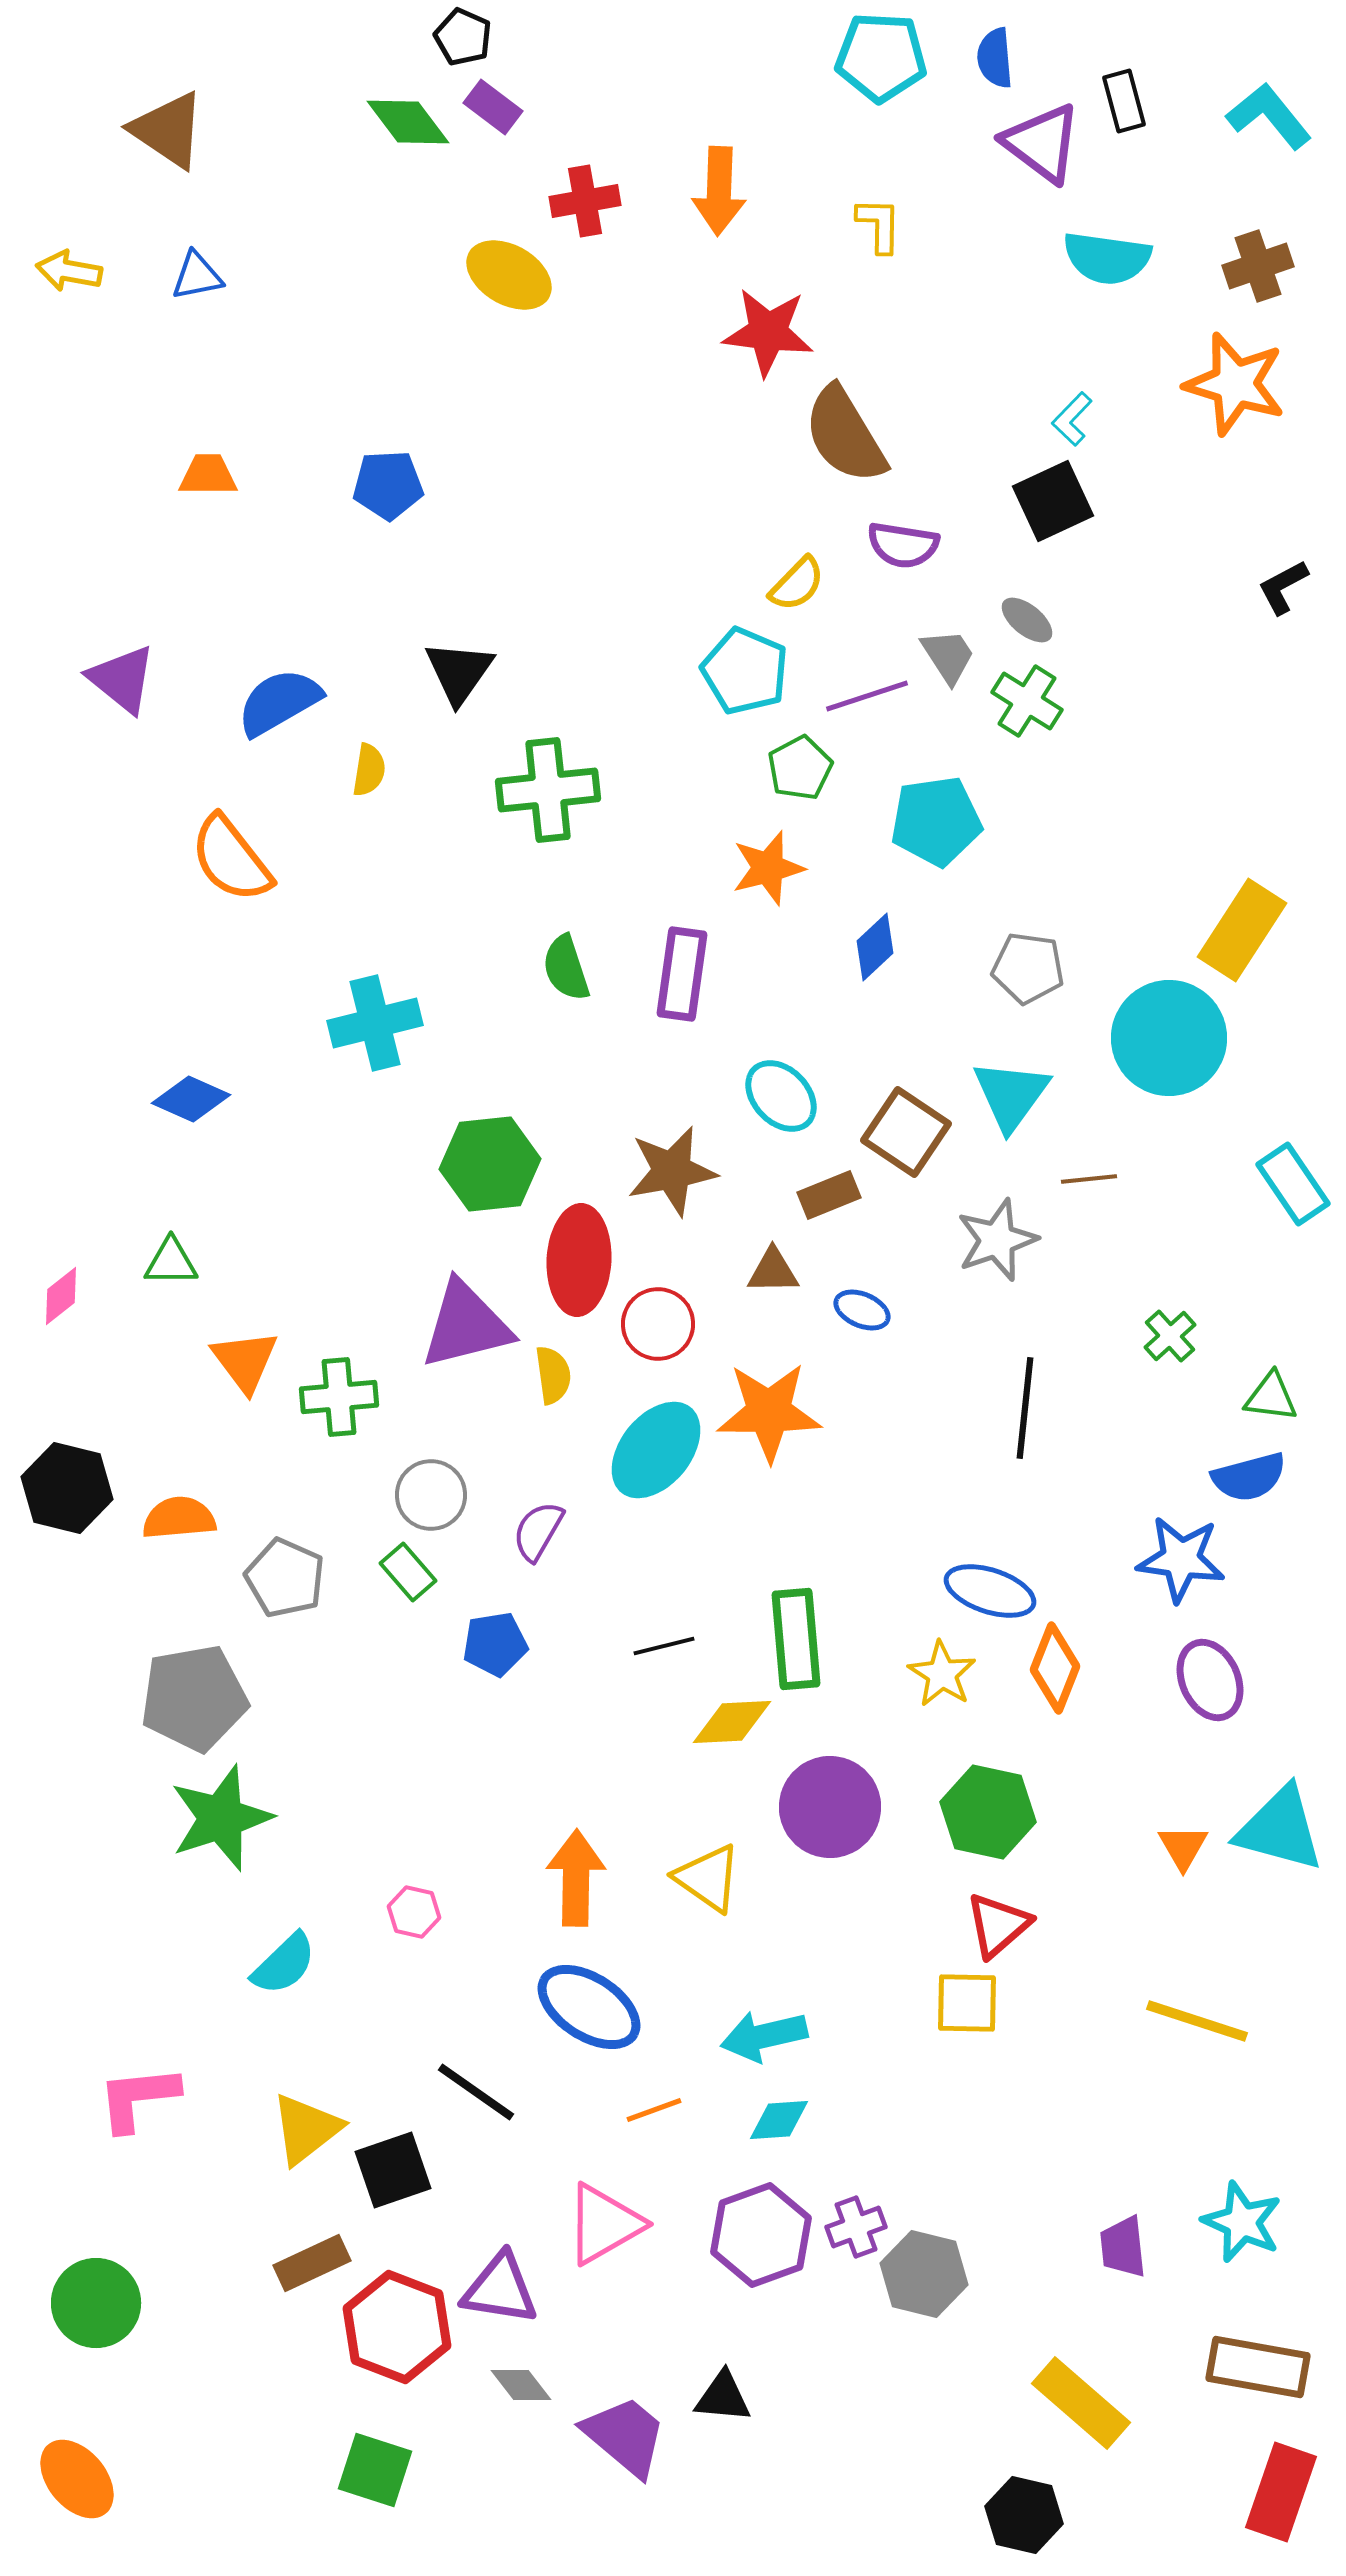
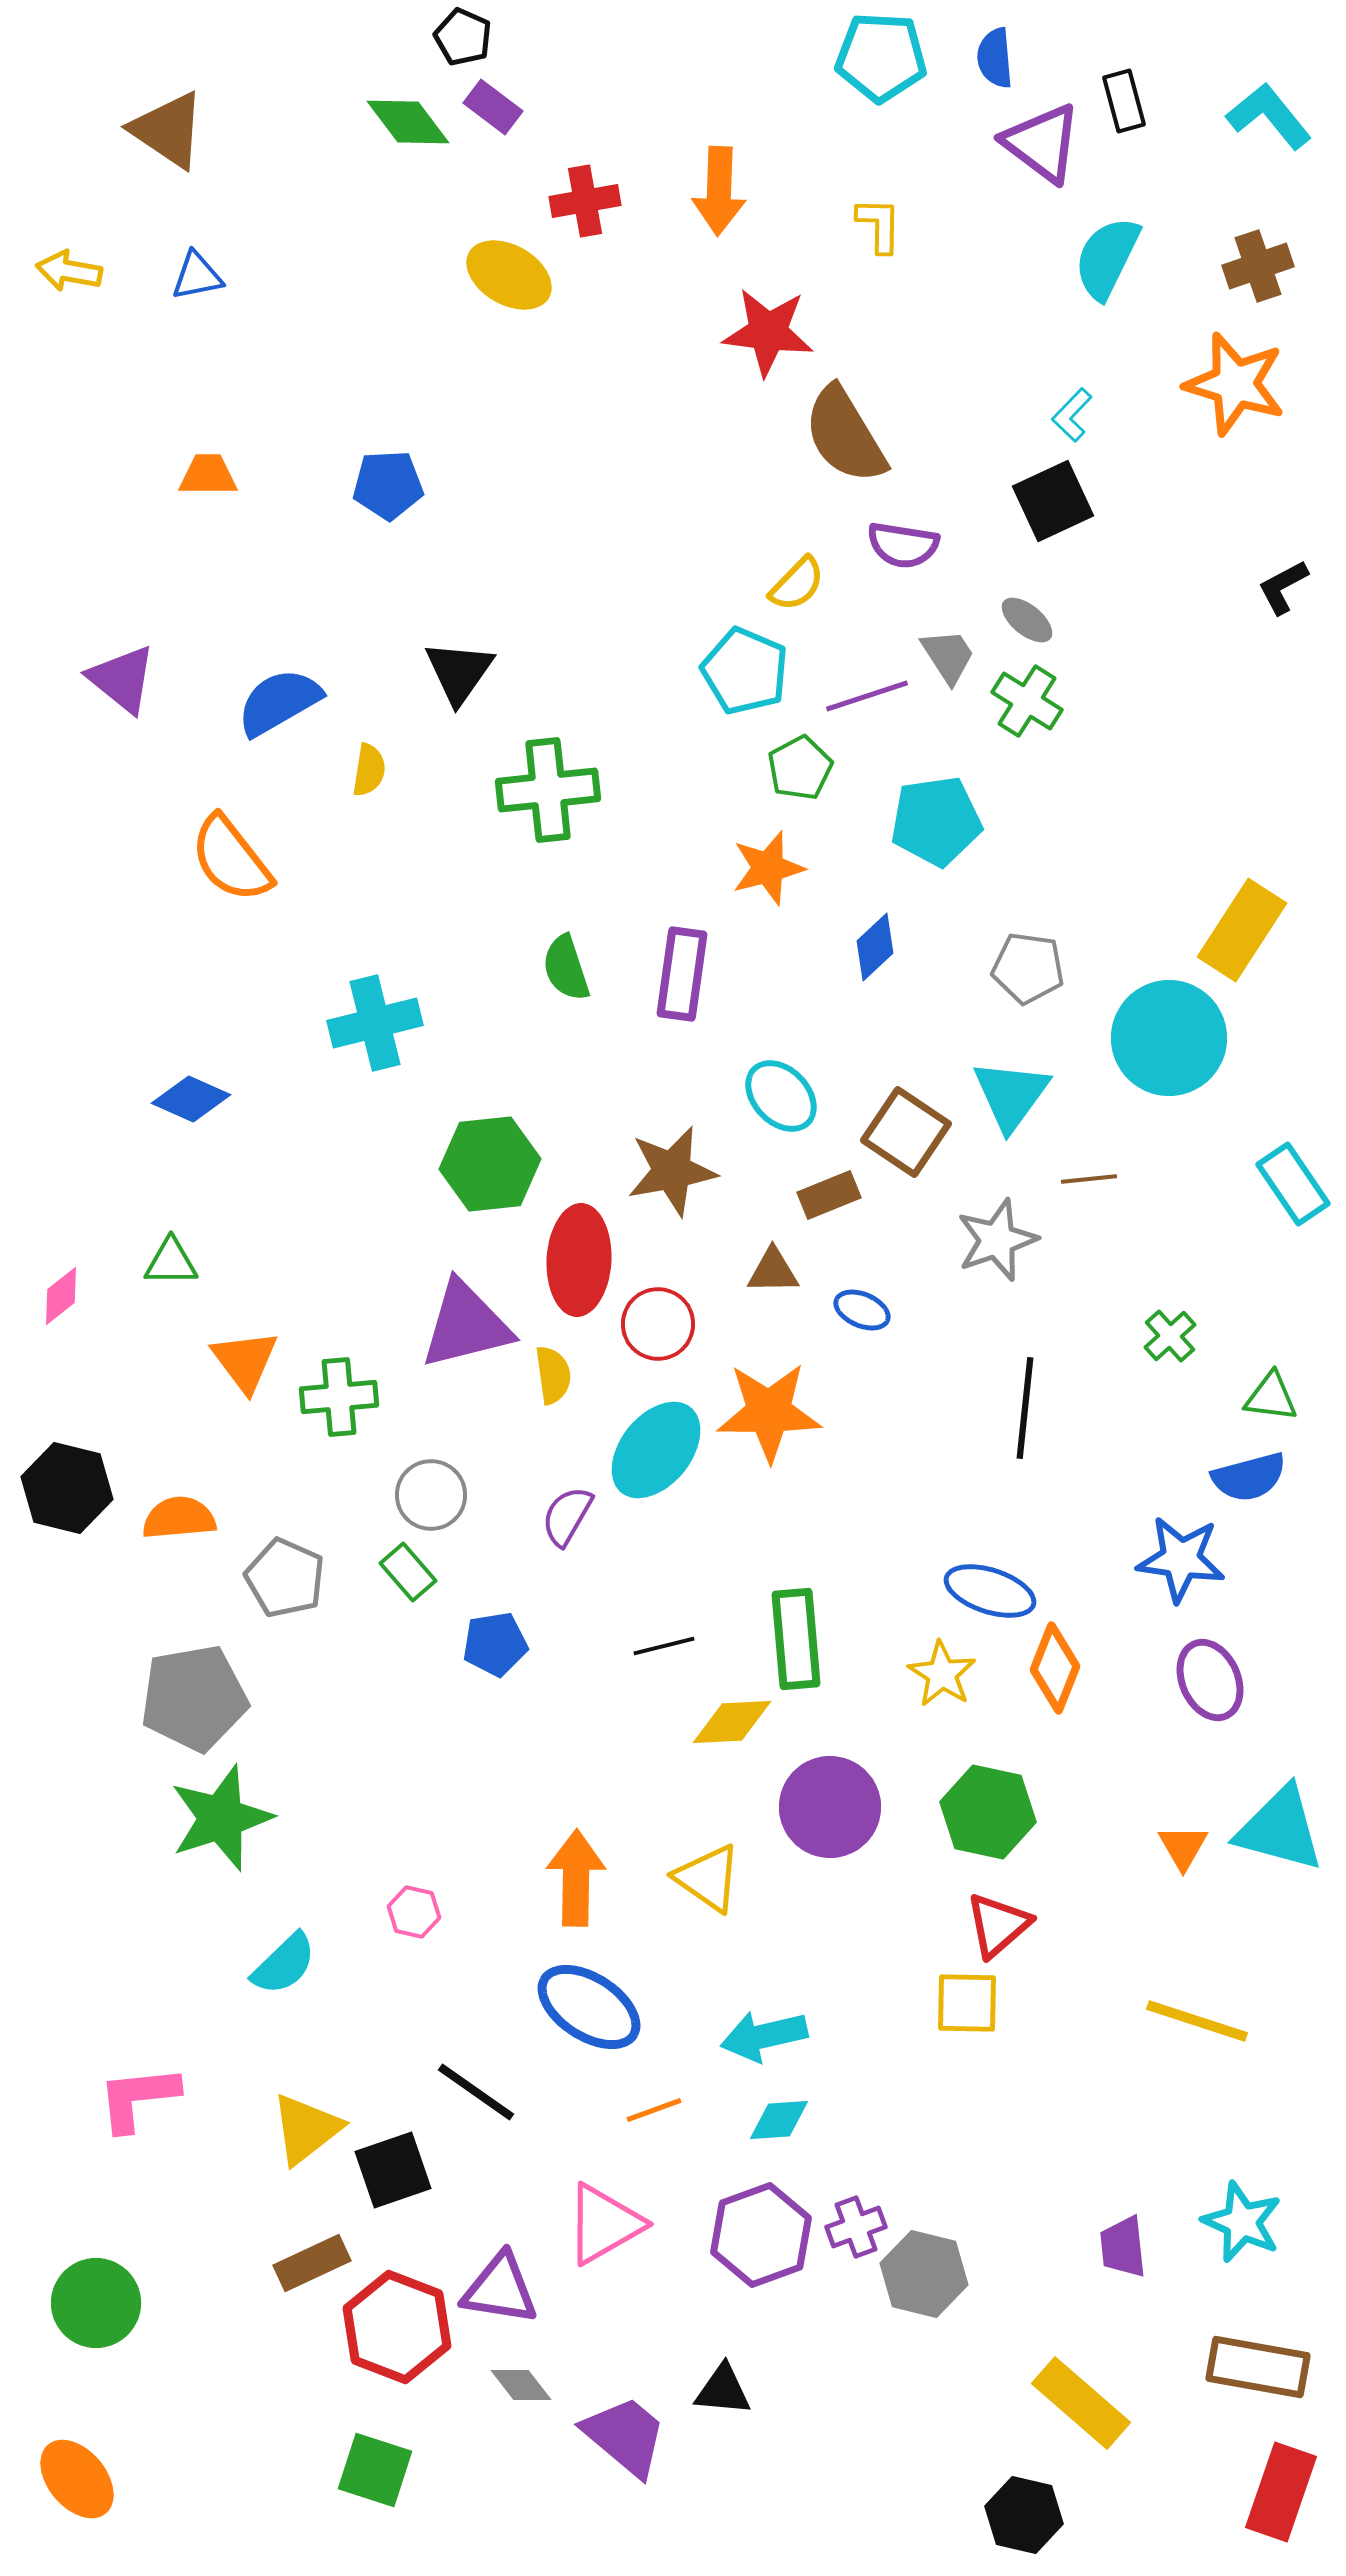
cyan semicircle at (1107, 258): rotated 108 degrees clockwise
cyan L-shape at (1072, 419): moved 4 px up
purple semicircle at (538, 1531): moved 29 px right, 15 px up
black triangle at (723, 2397): moved 7 px up
